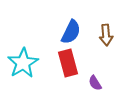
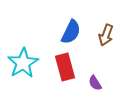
brown arrow: rotated 25 degrees clockwise
red rectangle: moved 3 px left, 4 px down
